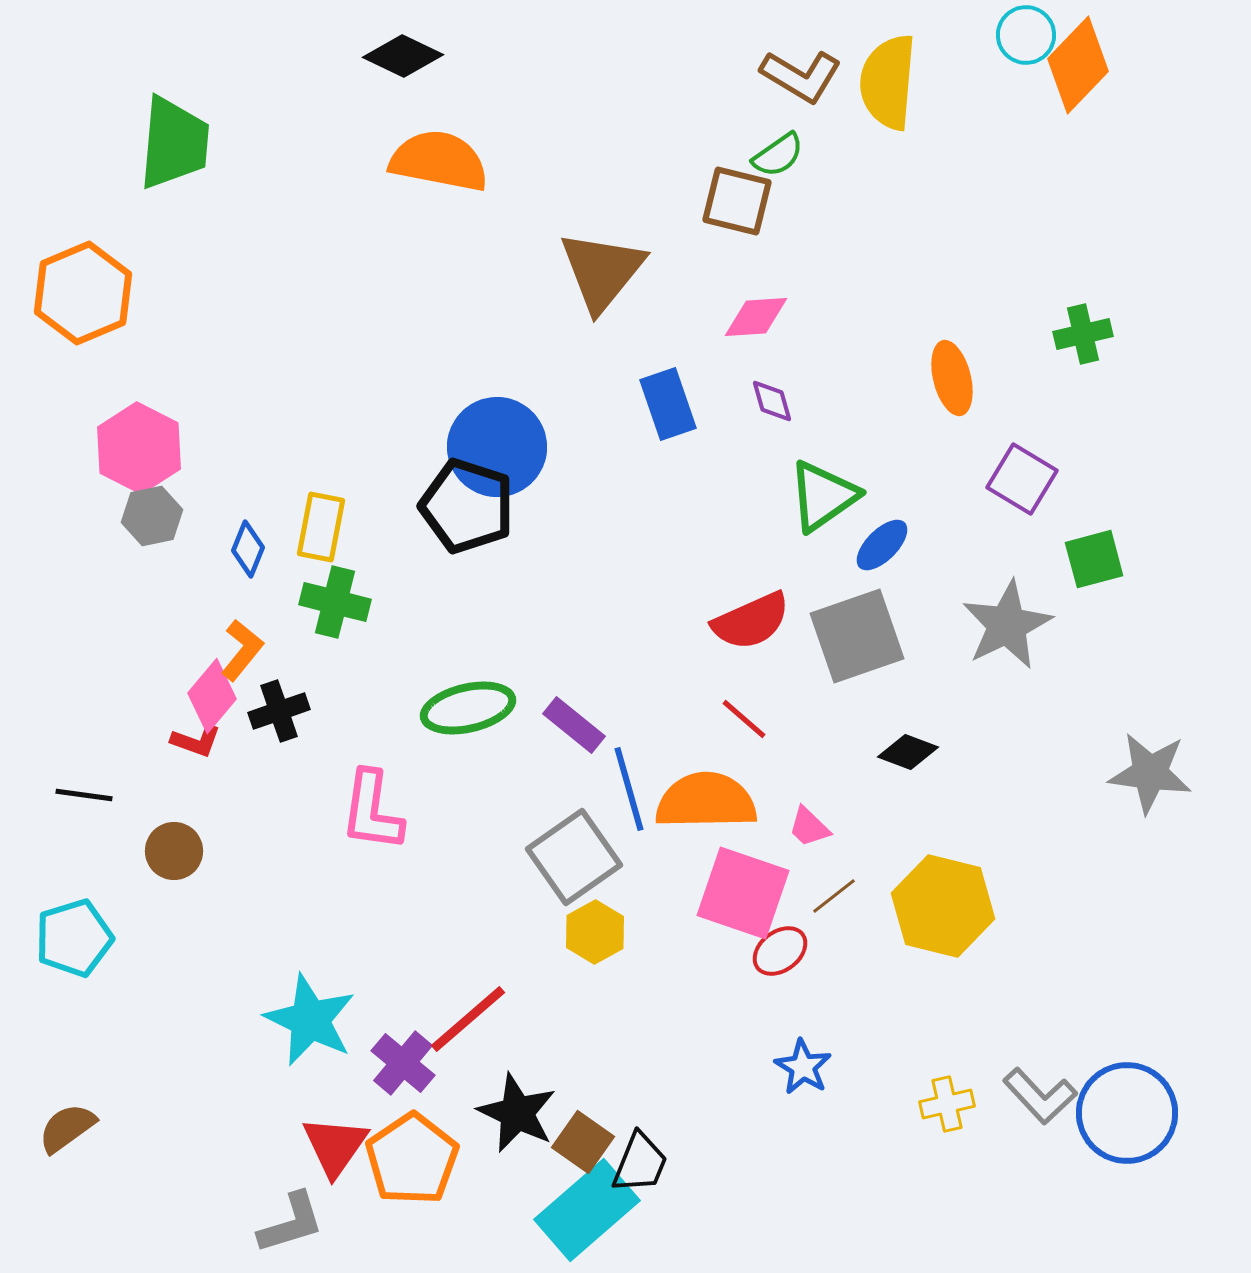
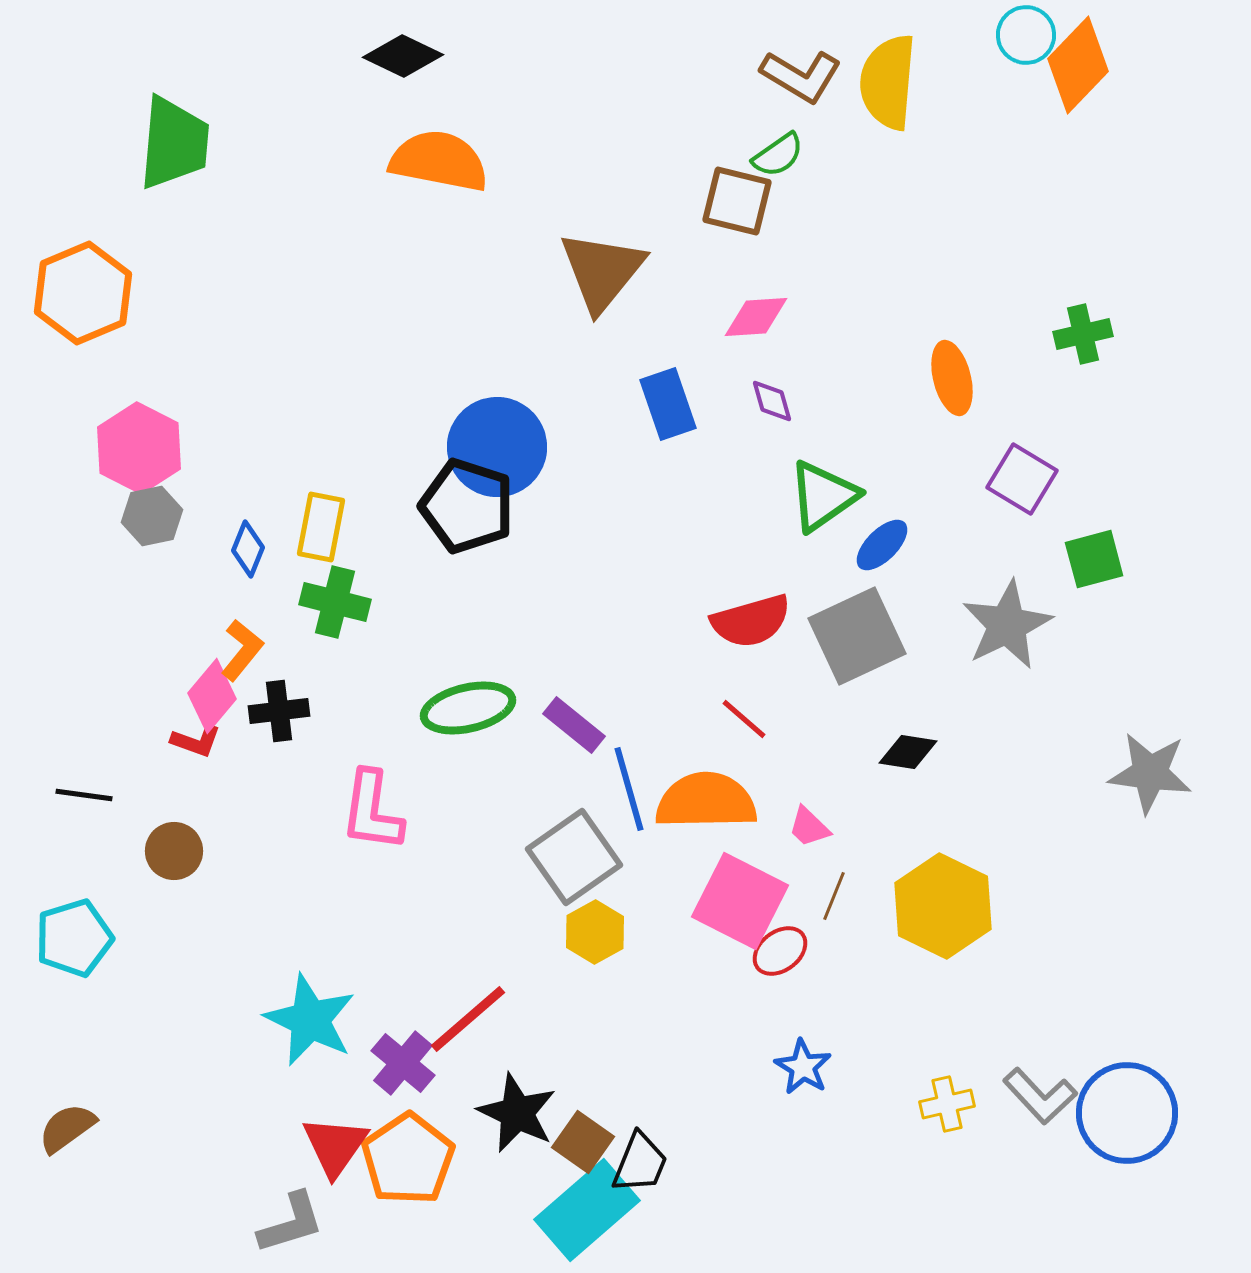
red semicircle at (751, 621): rotated 8 degrees clockwise
gray square at (857, 636): rotated 6 degrees counterclockwise
black cross at (279, 711): rotated 12 degrees clockwise
black diamond at (908, 752): rotated 12 degrees counterclockwise
pink square at (743, 893): moved 3 px left, 8 px down; rotated 8 degrees clockwise
brown line at (834, 896): rotated 30 degrees counterclockwise
yellow hexagon at (943, 906): rotated 12 degrees clockwise
orange pentagon at (412, 1159): moved 4 px left
